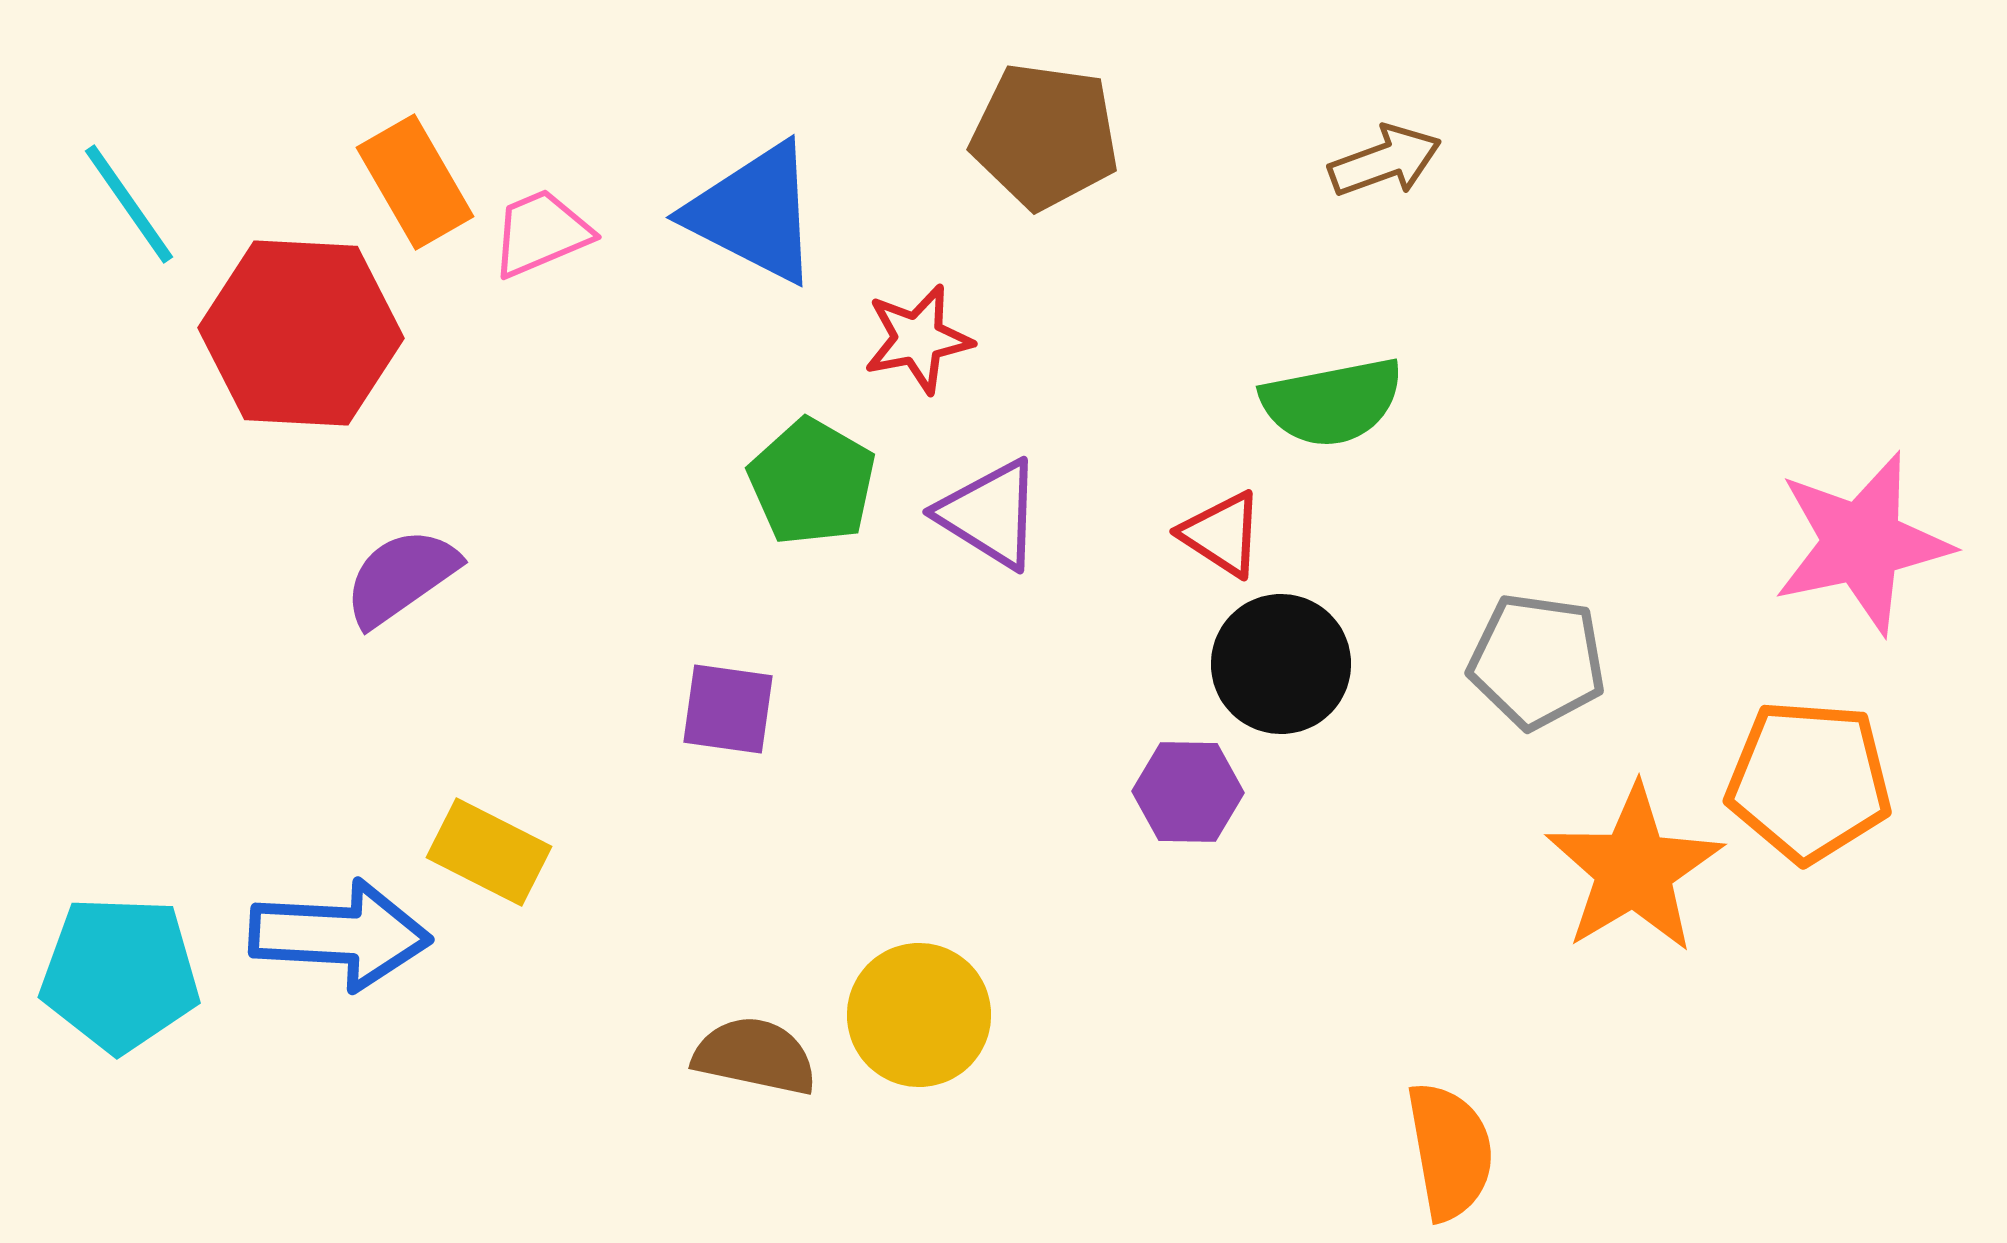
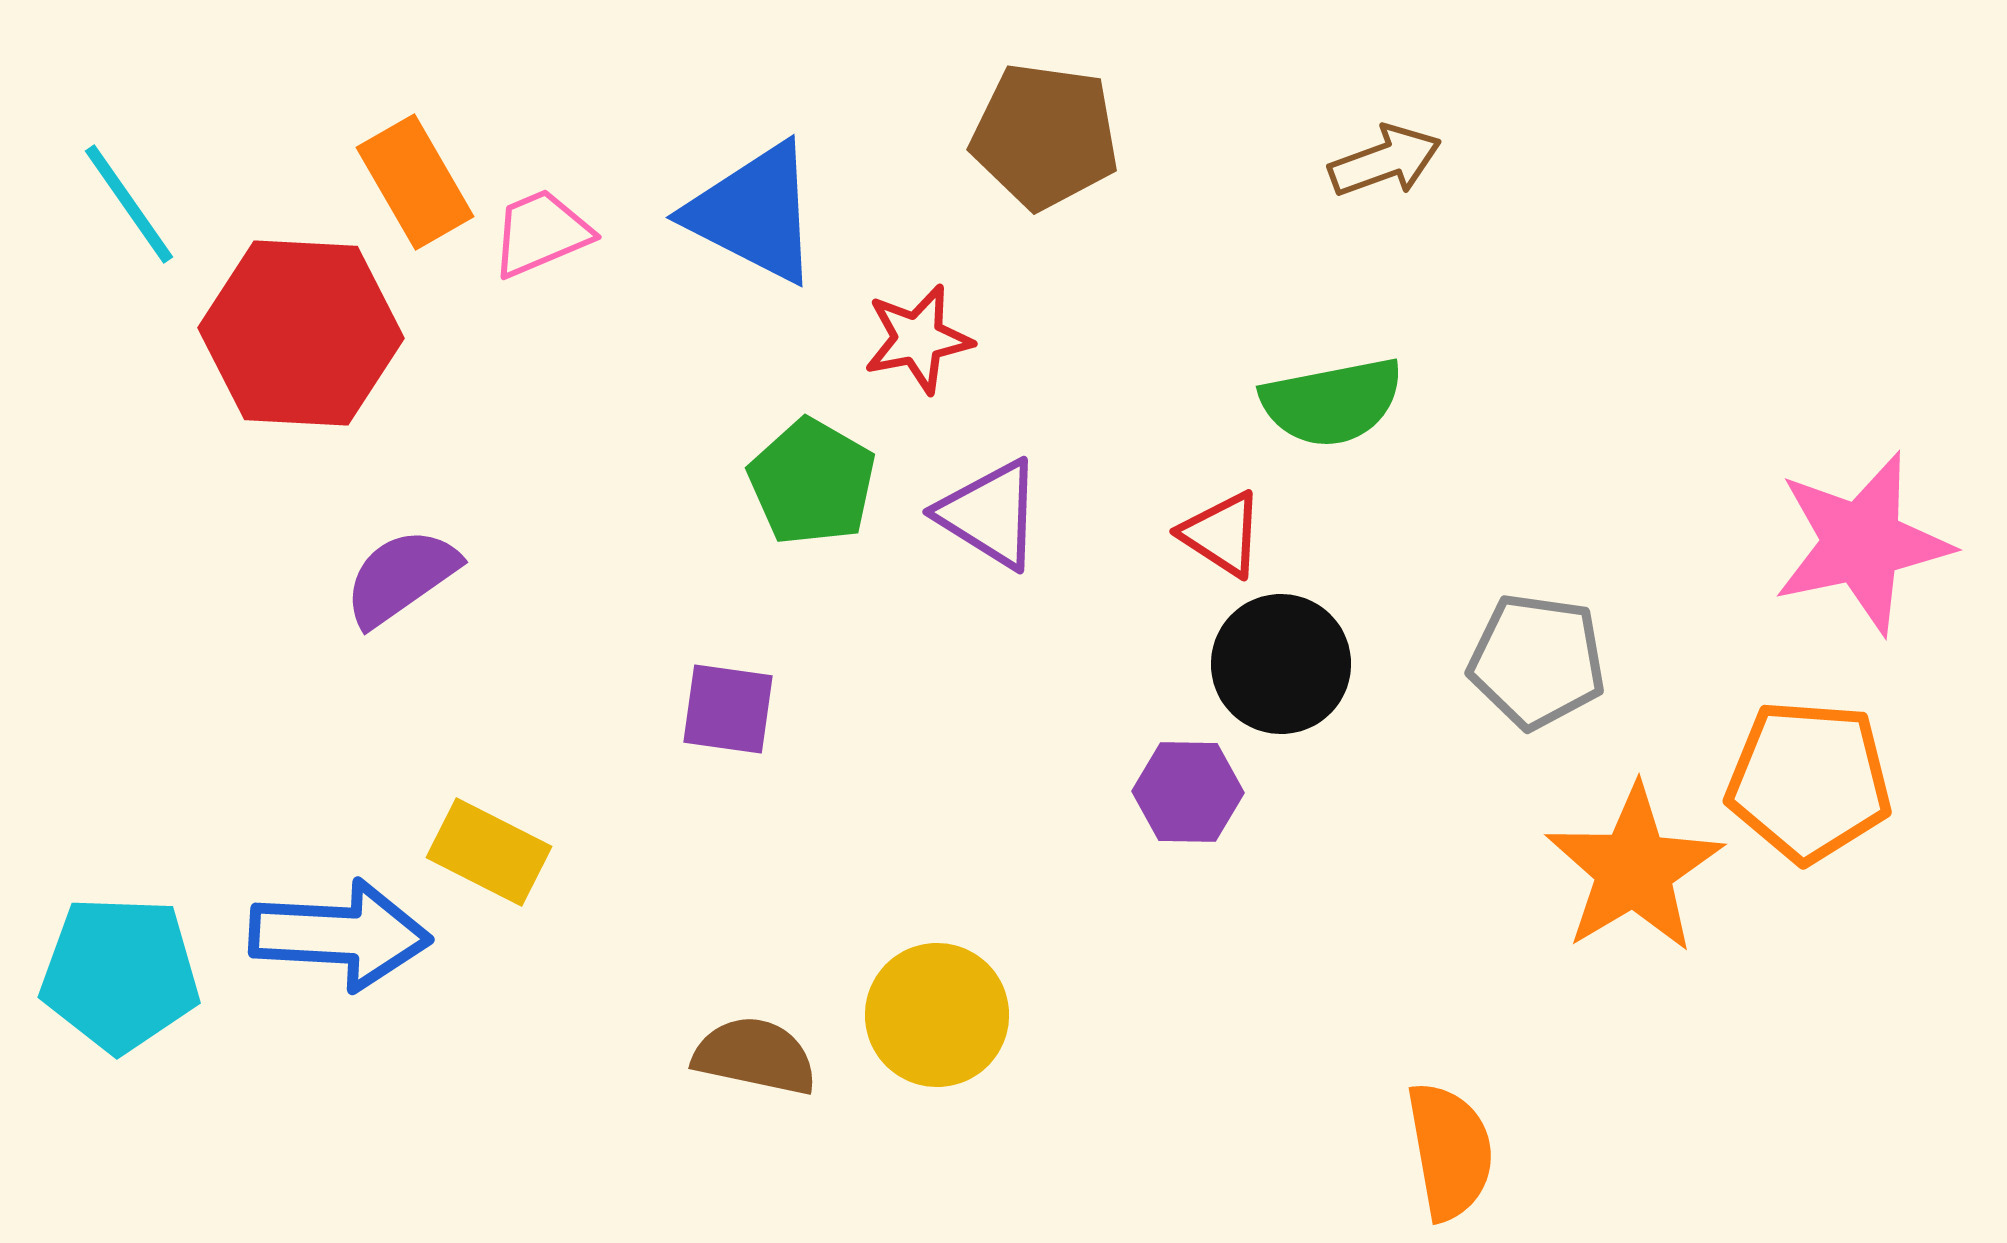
yellow circle: moved 18 px right
